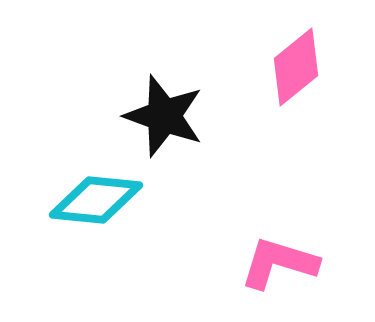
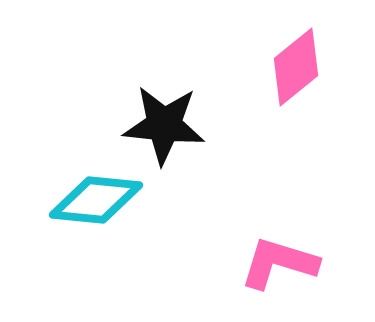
black star: moved 9 px down; rotated 14 degrees counterclockwise
